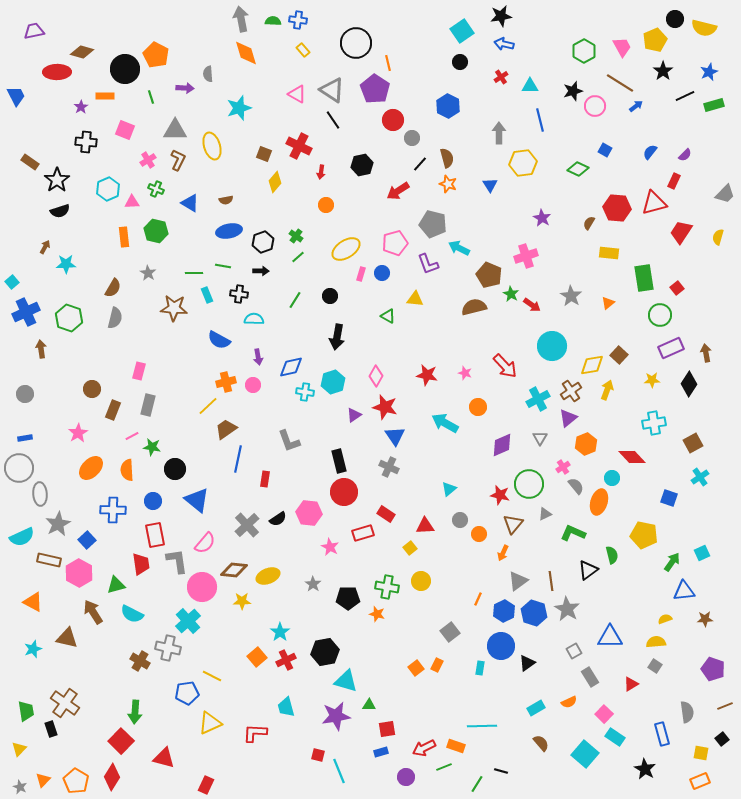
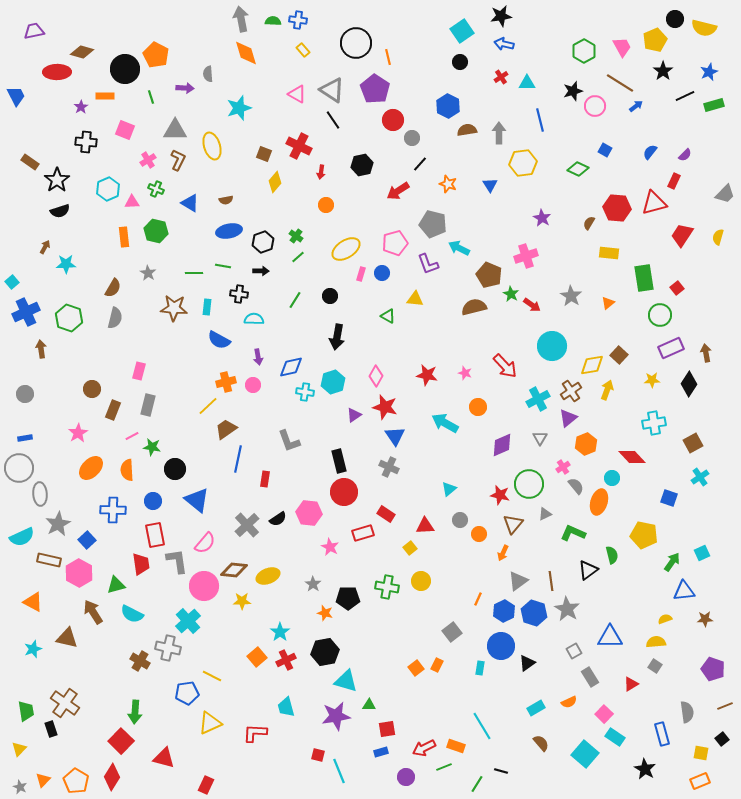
orange line at (388, 63): moved 6 px up
cyan triangle at (530, 86): moved 3 px left, 3 px up
brown semicircle at (447, 158): moved 20 px right, 28 px up; rotated 84 degrees counterclockwise
red trapezoid at (681, 232): moved 1 px right, 3 px down
cyan rectangle at (207, 295): moved 12 px down; rotated 28 degrees clockwise
pink circle at (202, 587): moved 2 px right, 1 px up
orange star at (377, 614): moved 52 px left, 1 px up
gray square at (450, 632): moved 2 px right
cyan line at (482, 726): rotated 60 degrees clockwise
